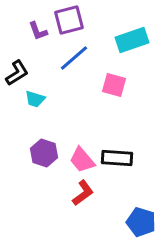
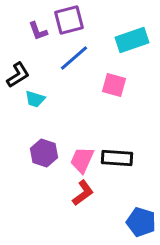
black L-shape: moved 1 px right, 2 px down
pink trapezoid: rotated 64 degrees clockwise
